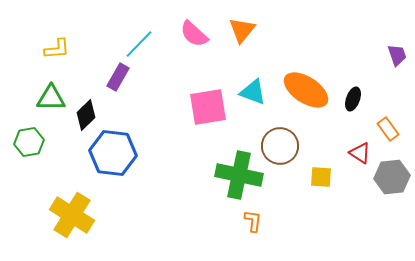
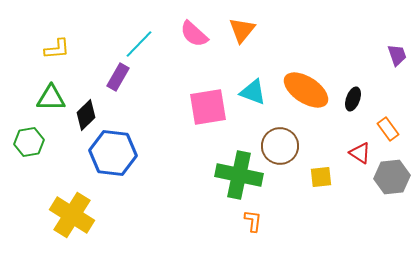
yellow square: rotated 10 degrees counterclockwise
